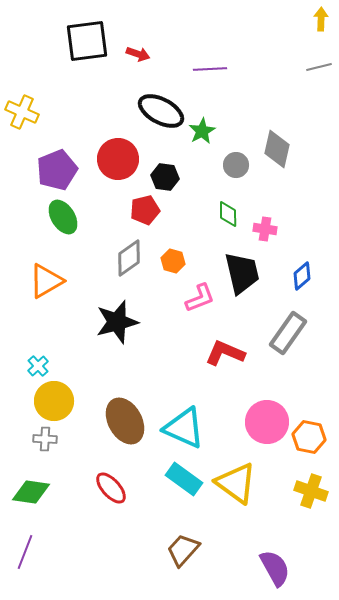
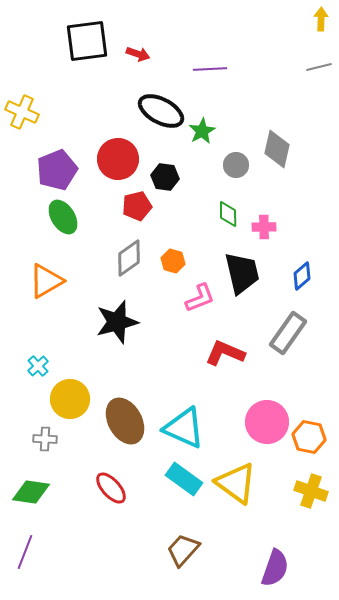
red pentagon at (145, 210): moved 8 px left, 4 px up
pink cross at (265, 229): moved 1 px left, 2 px up; rotated 10 degrees counterclockwise
yellow circle at (54, 401): moved 16 px right, 2 px up
purple semicircle at (275, 568): rotated 48 degrees clockwise
